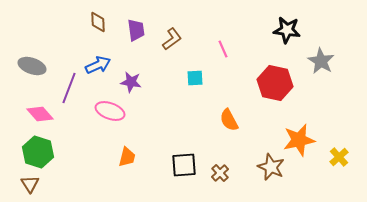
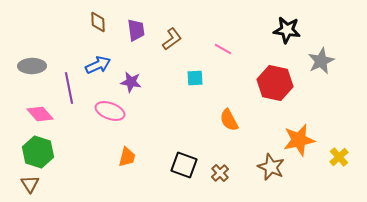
pink line: rotated 36 degrees counterclockwise
gray star: rotated 16 degrees clockwise
gray ellipse: rotated 20 degrees counterclockwise
purple line: rotated 32 degrees counterclockwise
black square: rotated 24 degrees clockwise
